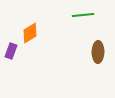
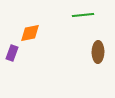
orange diamond: rotated 20 degrees clockwise
purple rectangle: moved 1 px right, 2 px down
